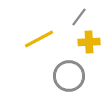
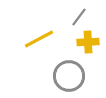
yellow cross: moved 1 px left
